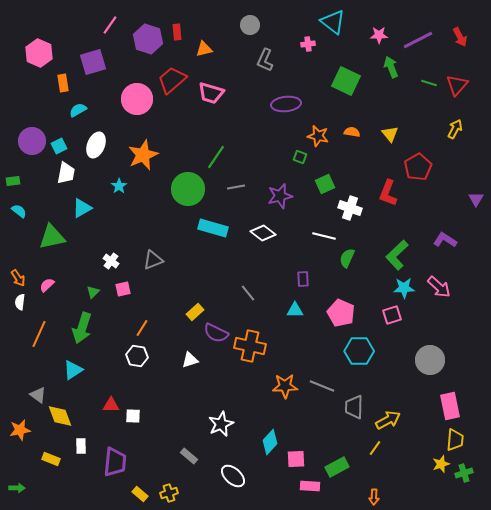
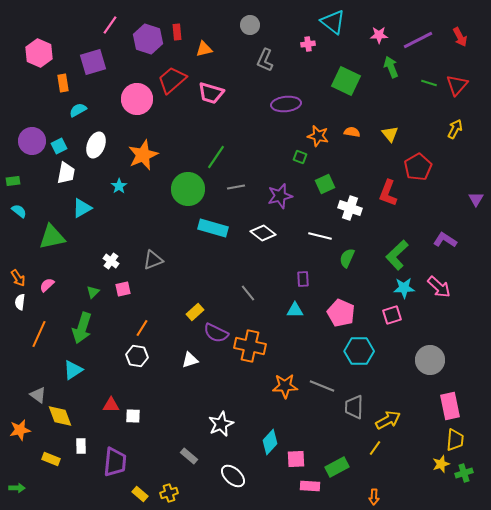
white line at (324, 236): moved 4 px left
